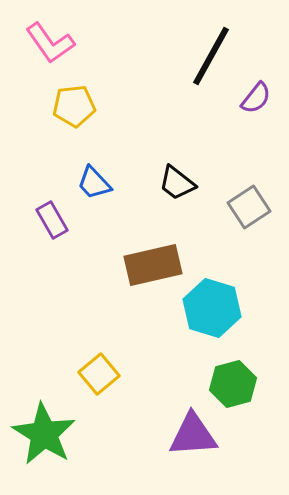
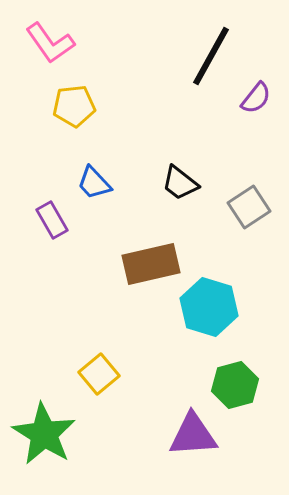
black trapezoid: moved 3 px right
brown rectangle: moved 2 px left, 1 px up
cyan hexagon: moved 3 px left, 1 px up
green hexagon: moved 2 px right, 1 px down
